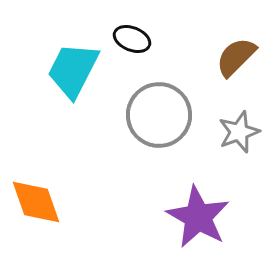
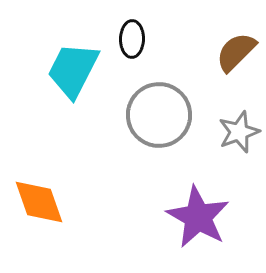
black ellipse: rotated 69 degrees clockwise
brown semicircle: moved 5 px up
orange diamond: moved 3 px right
